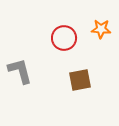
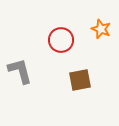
orange star: rotated 18 degrees clockwise
red circle: moved 3 px left, 2 px down
